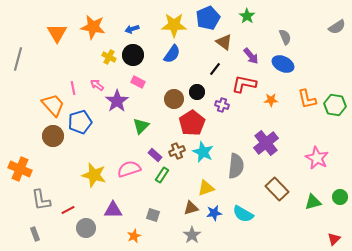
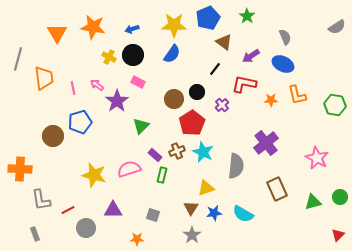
purple arrow at (251, 56): rotated 96 degrees clockwise
orange L-shape at (307, 99): moved 10 px left, 4 px up
orange trapezoid at (53, 105): moved 9 px left, 27 px up; rotated 35 degrees clockwise
purple cross at (222, 105): rotated 32 degrees clockwise
orange cross at (20, 169): rotated 20 degrees counterclockwise
green rectangle at (162, 175): rotated 21 degrees counterclockwise
brown rectangle at (277, 189): rotated 20 degrees clockwise
brown triangle at (191, 208): rotated 42 degrees counterclockwise
orange star at (134, 236): moved 3 px right, 3 px down; rotated 24 degrees clockwise
red triangle at (334, 239): moved 4 px right, 4 px up
